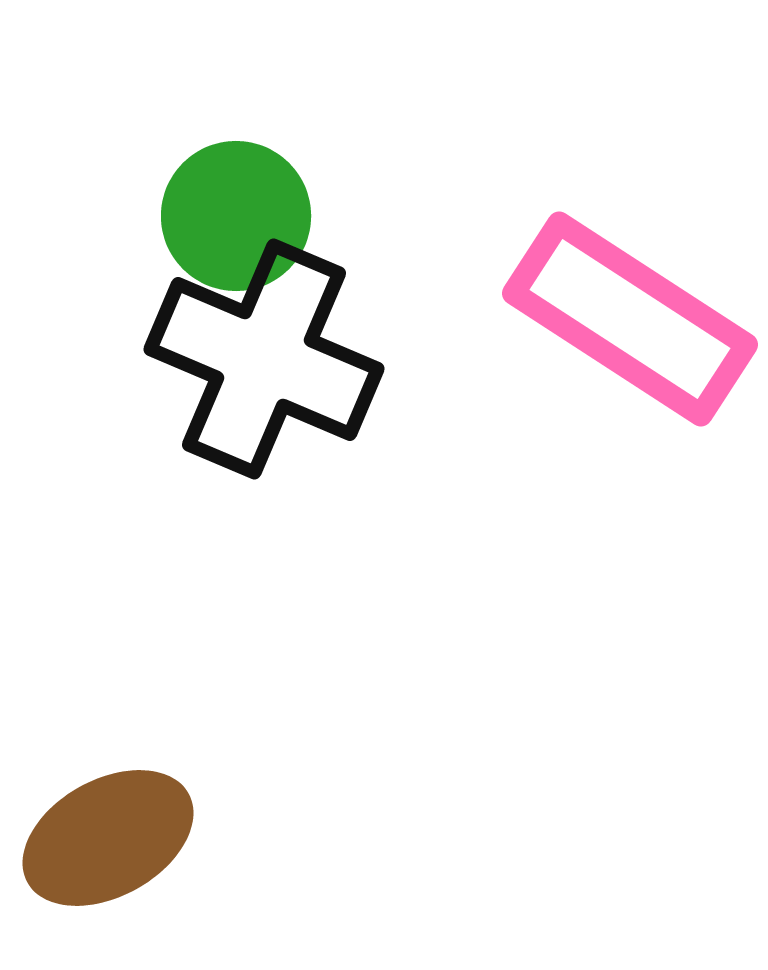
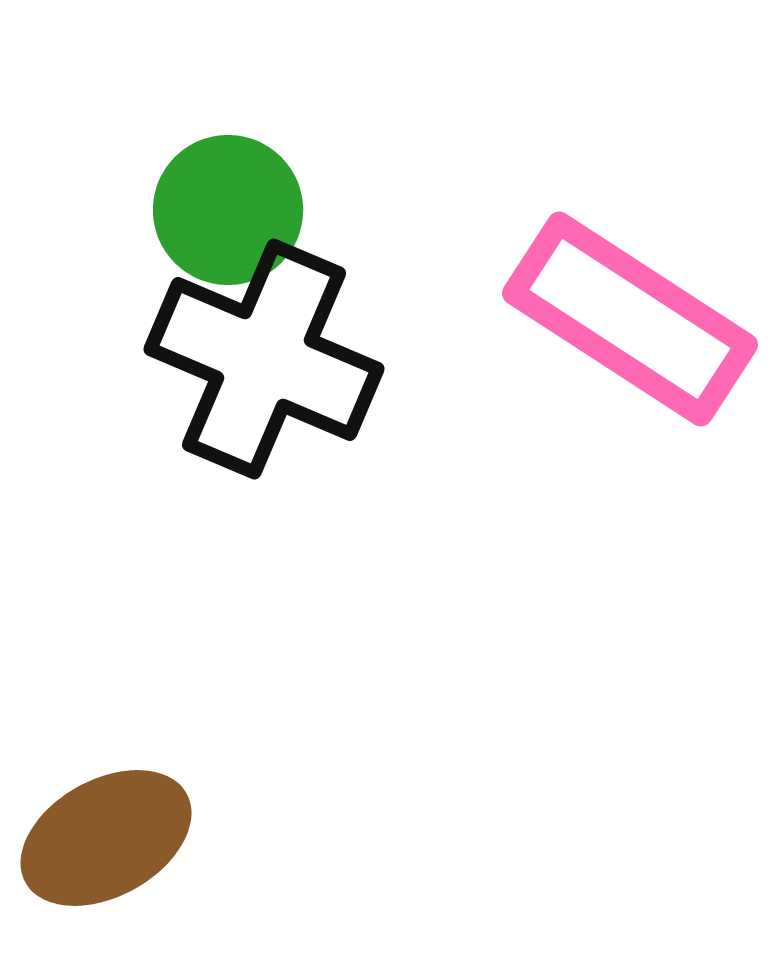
green circle: moved 8 px left, 6 px up
brown ellipse: moved 2 px left
